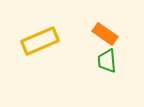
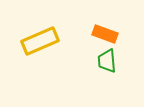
orange rectangle: rotated 15 degrees counterclockwise
